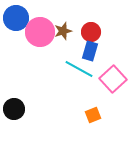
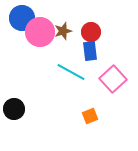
blue circle: moved 6 px right
blue rectangle: rotated 24 degrees counterclockwise
cyan line: moved 8 px left, 3 px down
orange square: moved 3 px left, 1 px down
